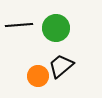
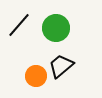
black line: rotated 44 degrees counterclockwise
orange circle: moved 2 px left
